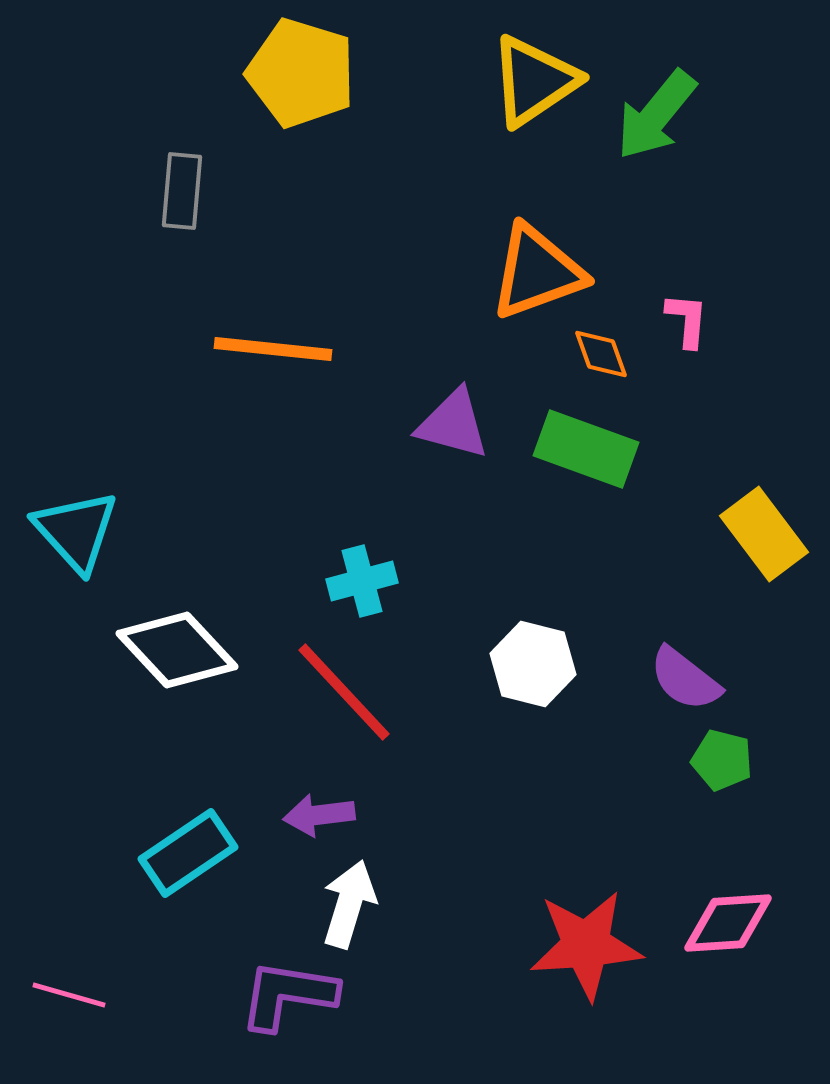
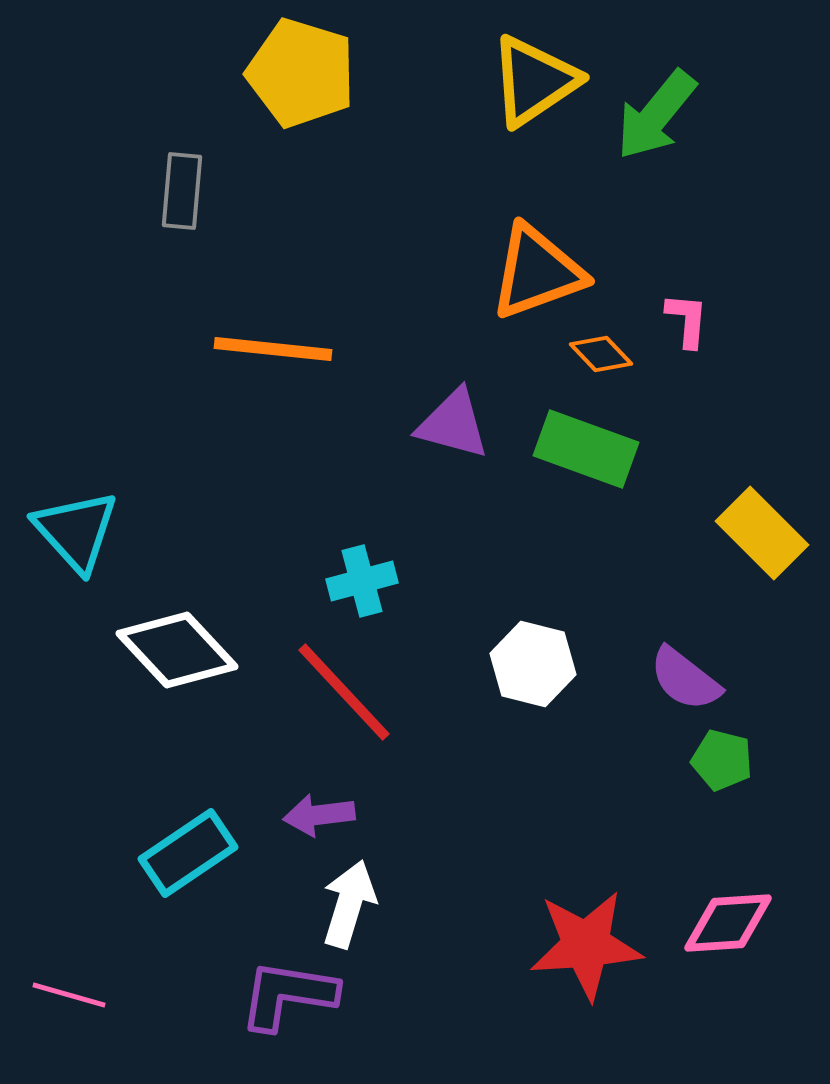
orange diamond: rotated 24 degrees counterclockwise
yellow rectangle: moved 2 px left, 1 px up; rotated 8 degrees counterclockwise
